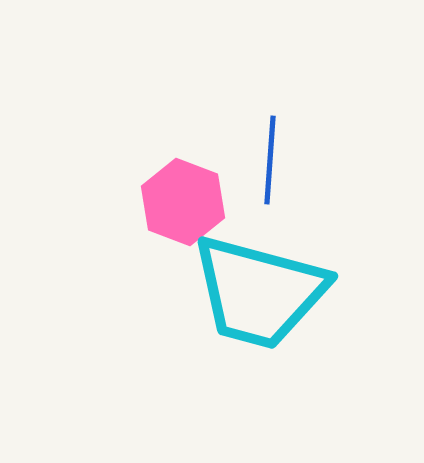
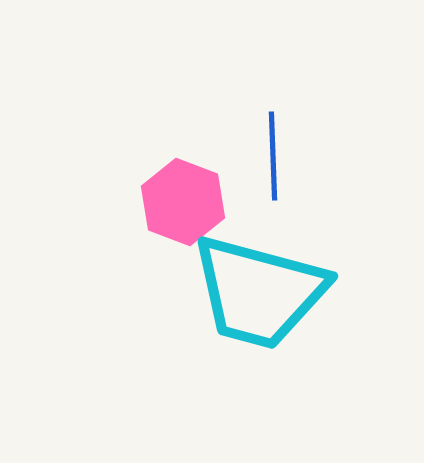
blue line: moved 3 px right, 4 px up; rotated 6 degrees counterclockwise
